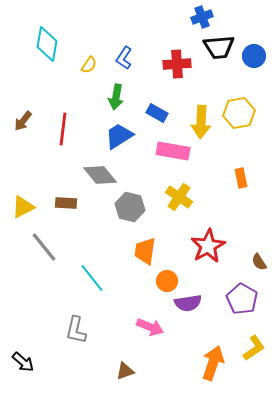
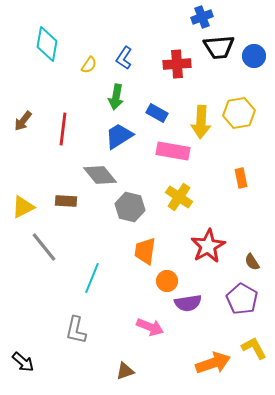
brown rectangle: moved 2 px up
brown semicircle: moved 7 px left
cyan line: rotated 60 degrees clockwise
yellow L-shape: rotated 84 degrees counterclockwise
orange arrow: rotated 52 degrees clockwise
